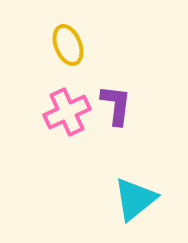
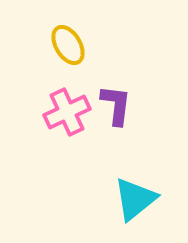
yellow ellipse: rotated 9 degrees counterclockwise
